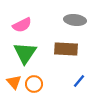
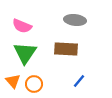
pink semicircle: moved 1 px down; rotated 48 degrees clockwise
orange triangle: moved 1 px left, 1 px up
